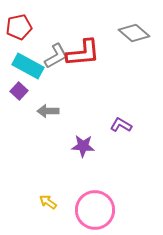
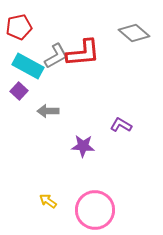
yellow arrow: moved 1 px up
